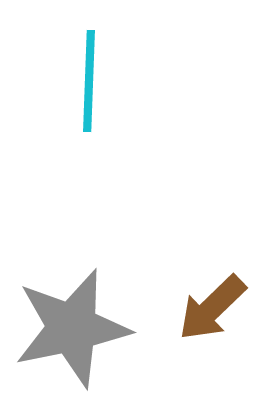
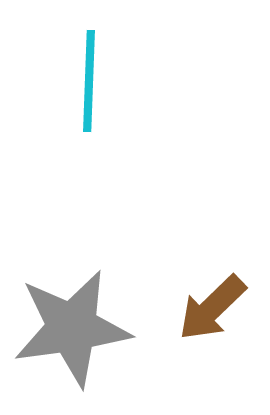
gray star: rotated 4 degrees clockwise
